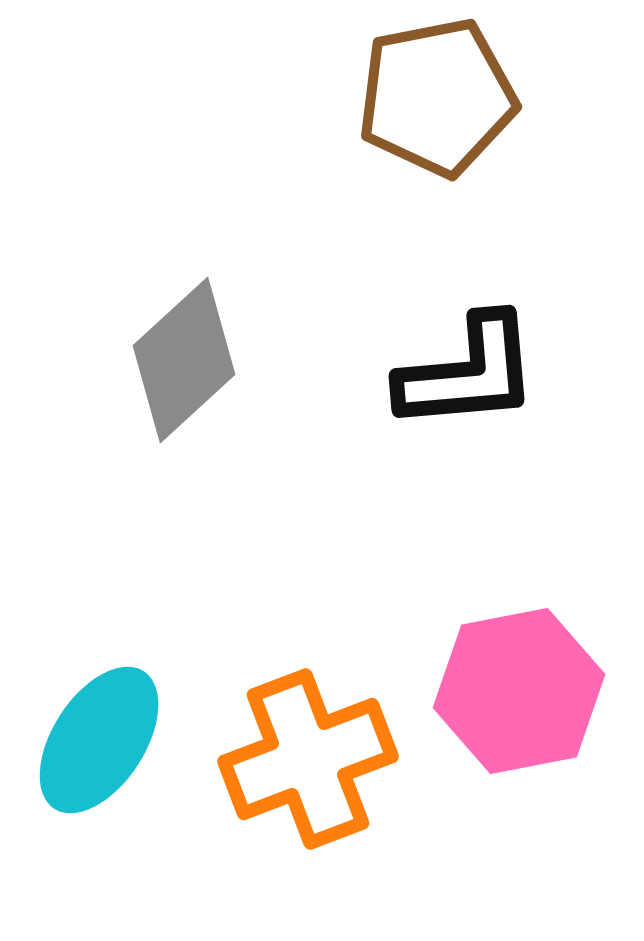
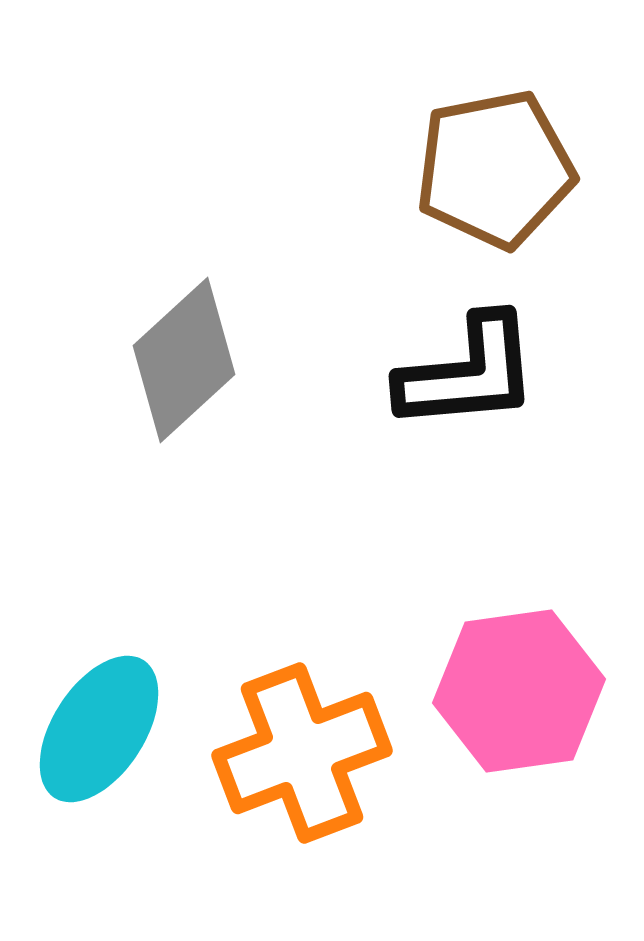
brown pentagon: moved 58 px right, 72 px down
pink hexagon: rotated 3 degrees clockwise
cyan ellipse: moved 11 px up
orange cross: moved 6 px left, 6 px up
